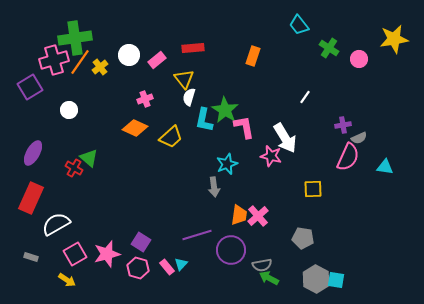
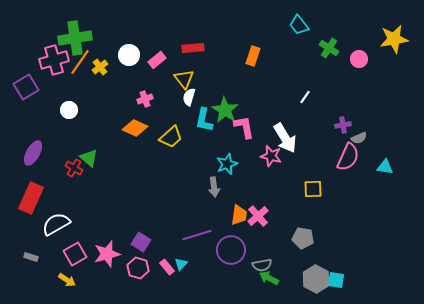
purple square at (30, 87): moved 4 px left
